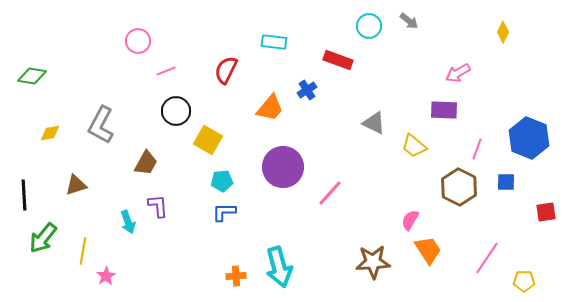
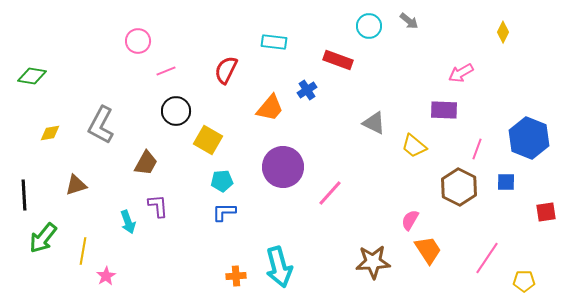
pink arrow at (458, 73): moved 3 px right
